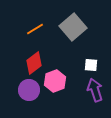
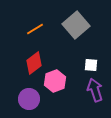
gray square: moved 3 px right, 2 px up
purple circle: moved 9 px down
